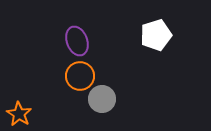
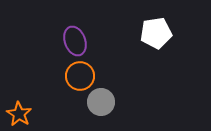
white pentagon: moved 2 px up; rotated 8 degrees clockwise
purple ellipse: moved 2 px left
gray circle: moved 1 px left, 3 px down
